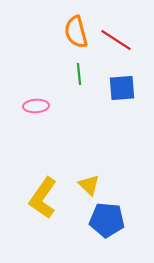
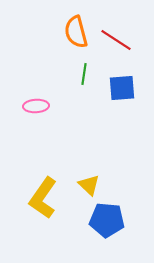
green line: moved 5 px right; rotated 15 degrees clockwise
